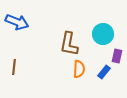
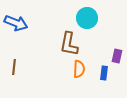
blue arrow: moved 1 px left, 1 px down
cyan circle: moved 16 px left, 16 px up
blue rectangle: moved 1 px down; rotated 32 degrees counterclockwise
